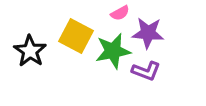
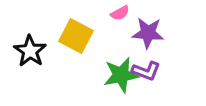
green star: moved 8 px right, 24 px down
